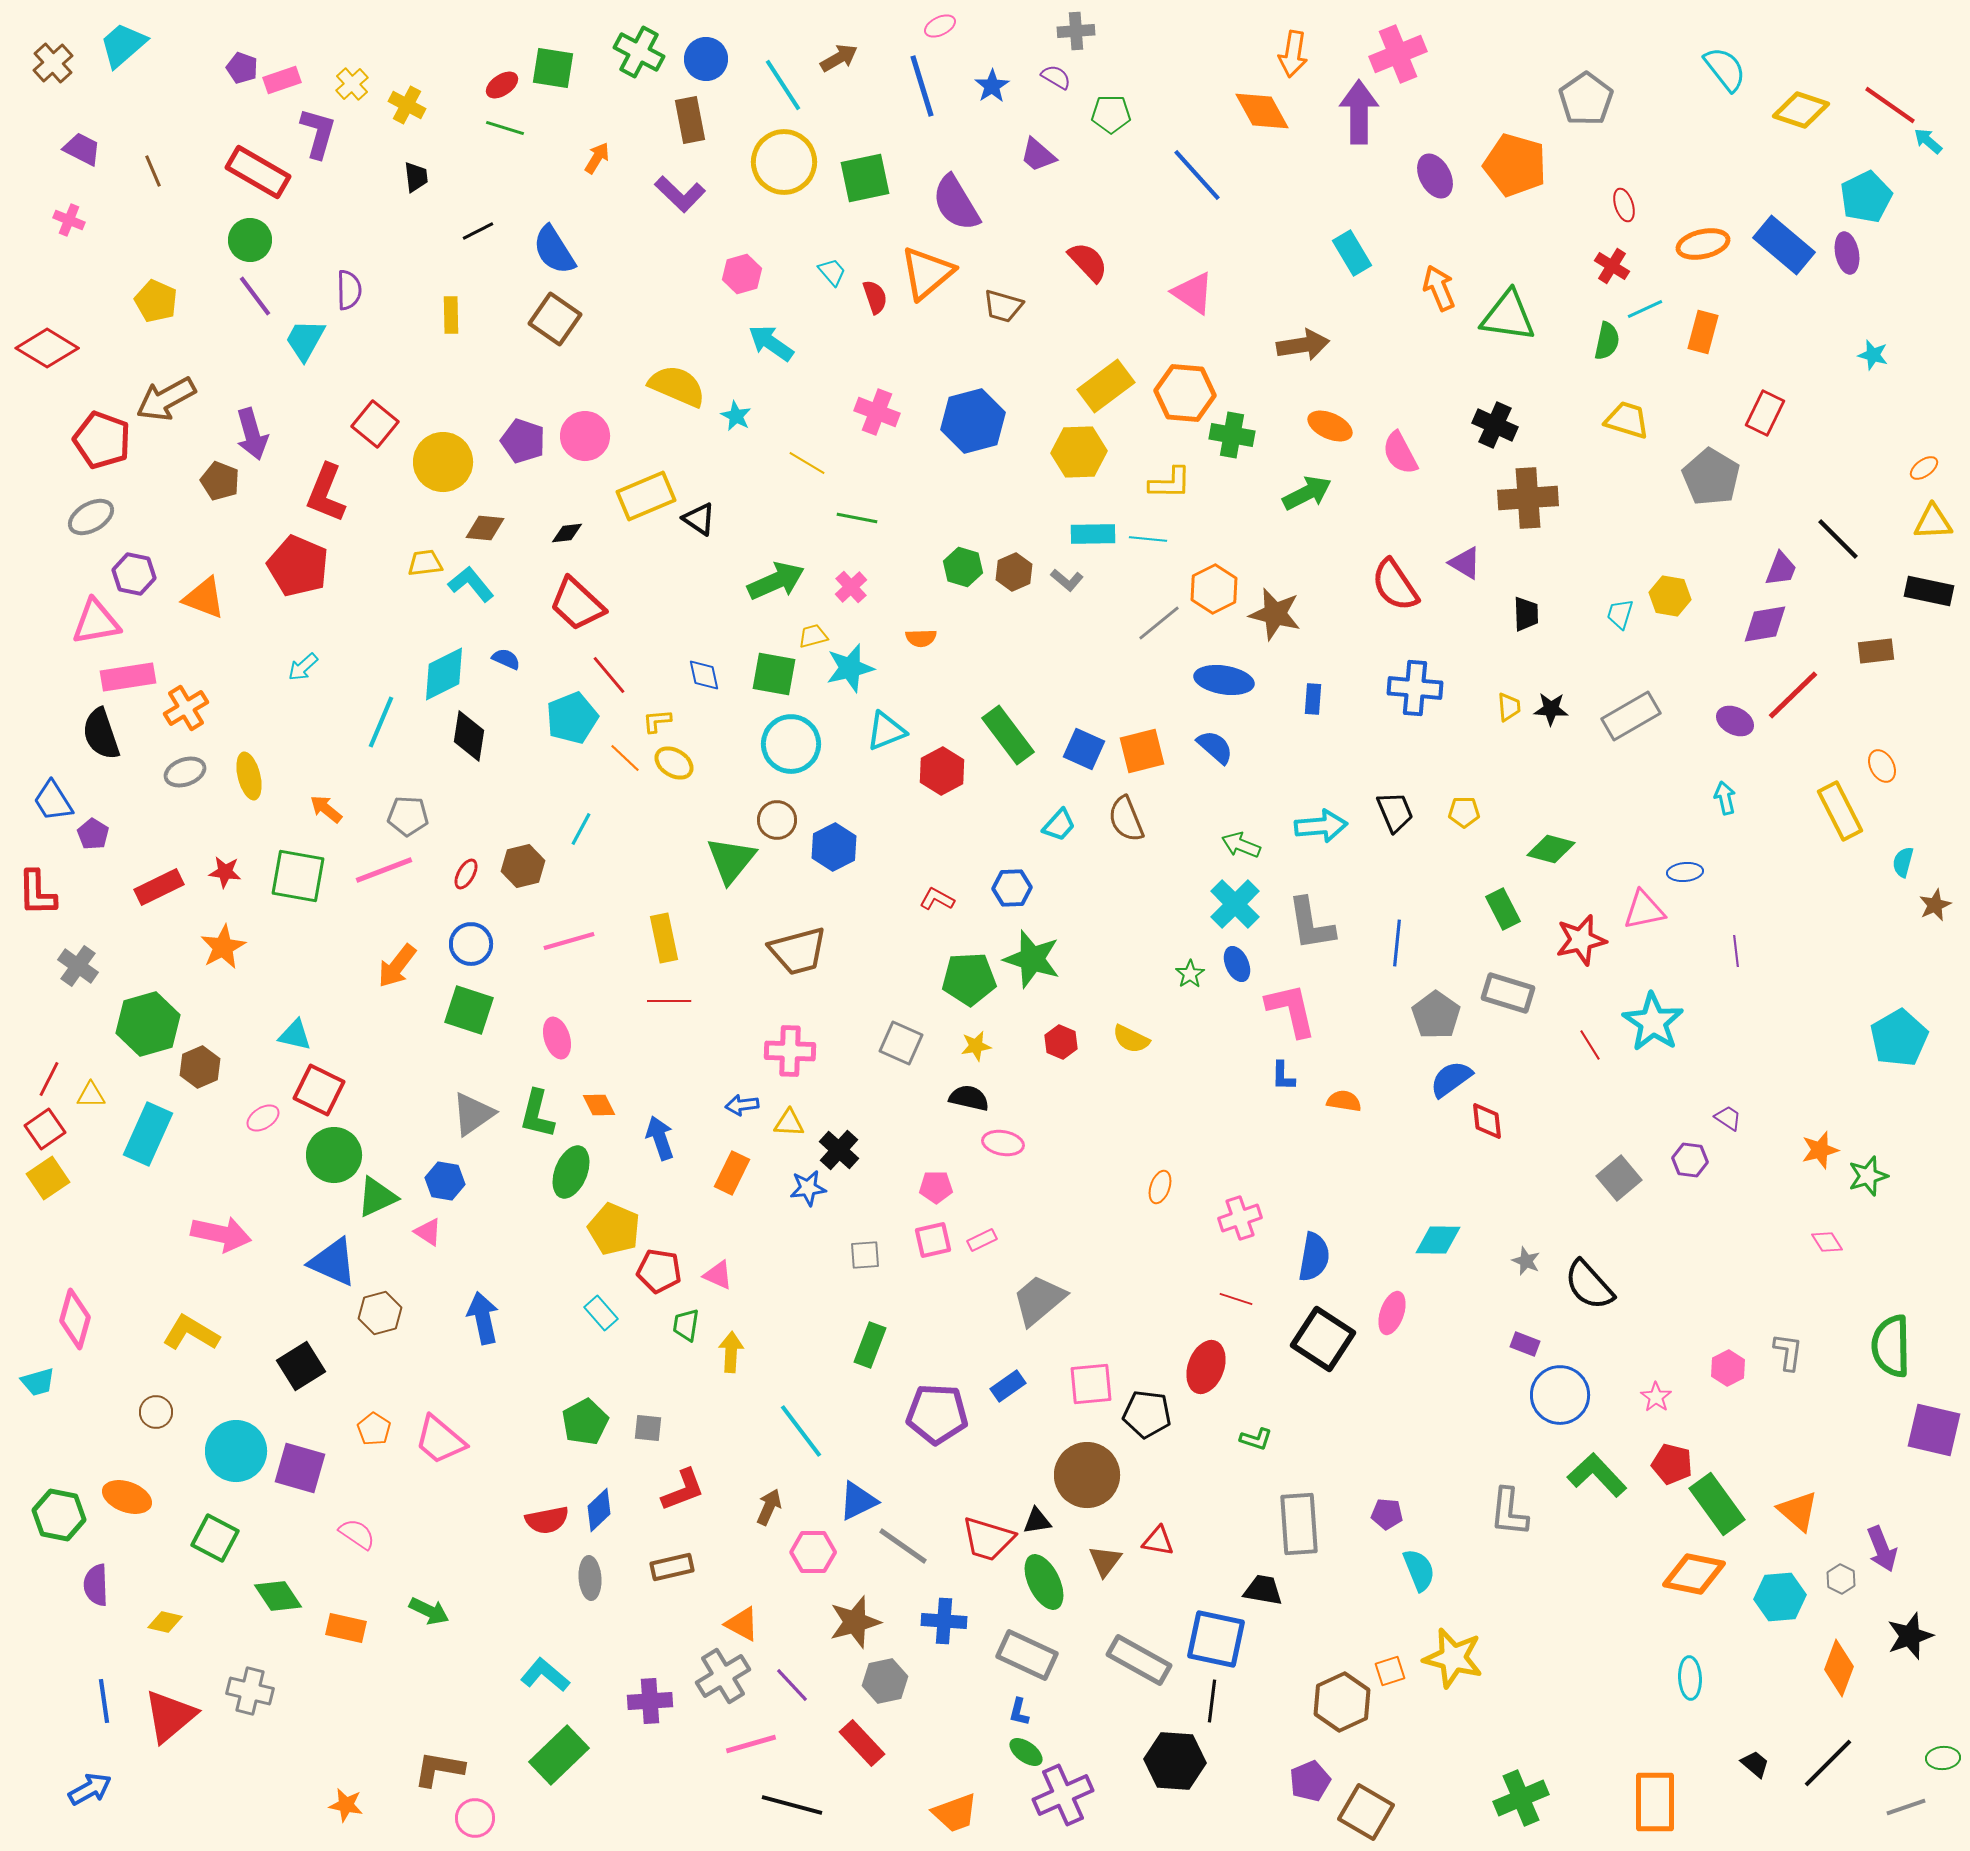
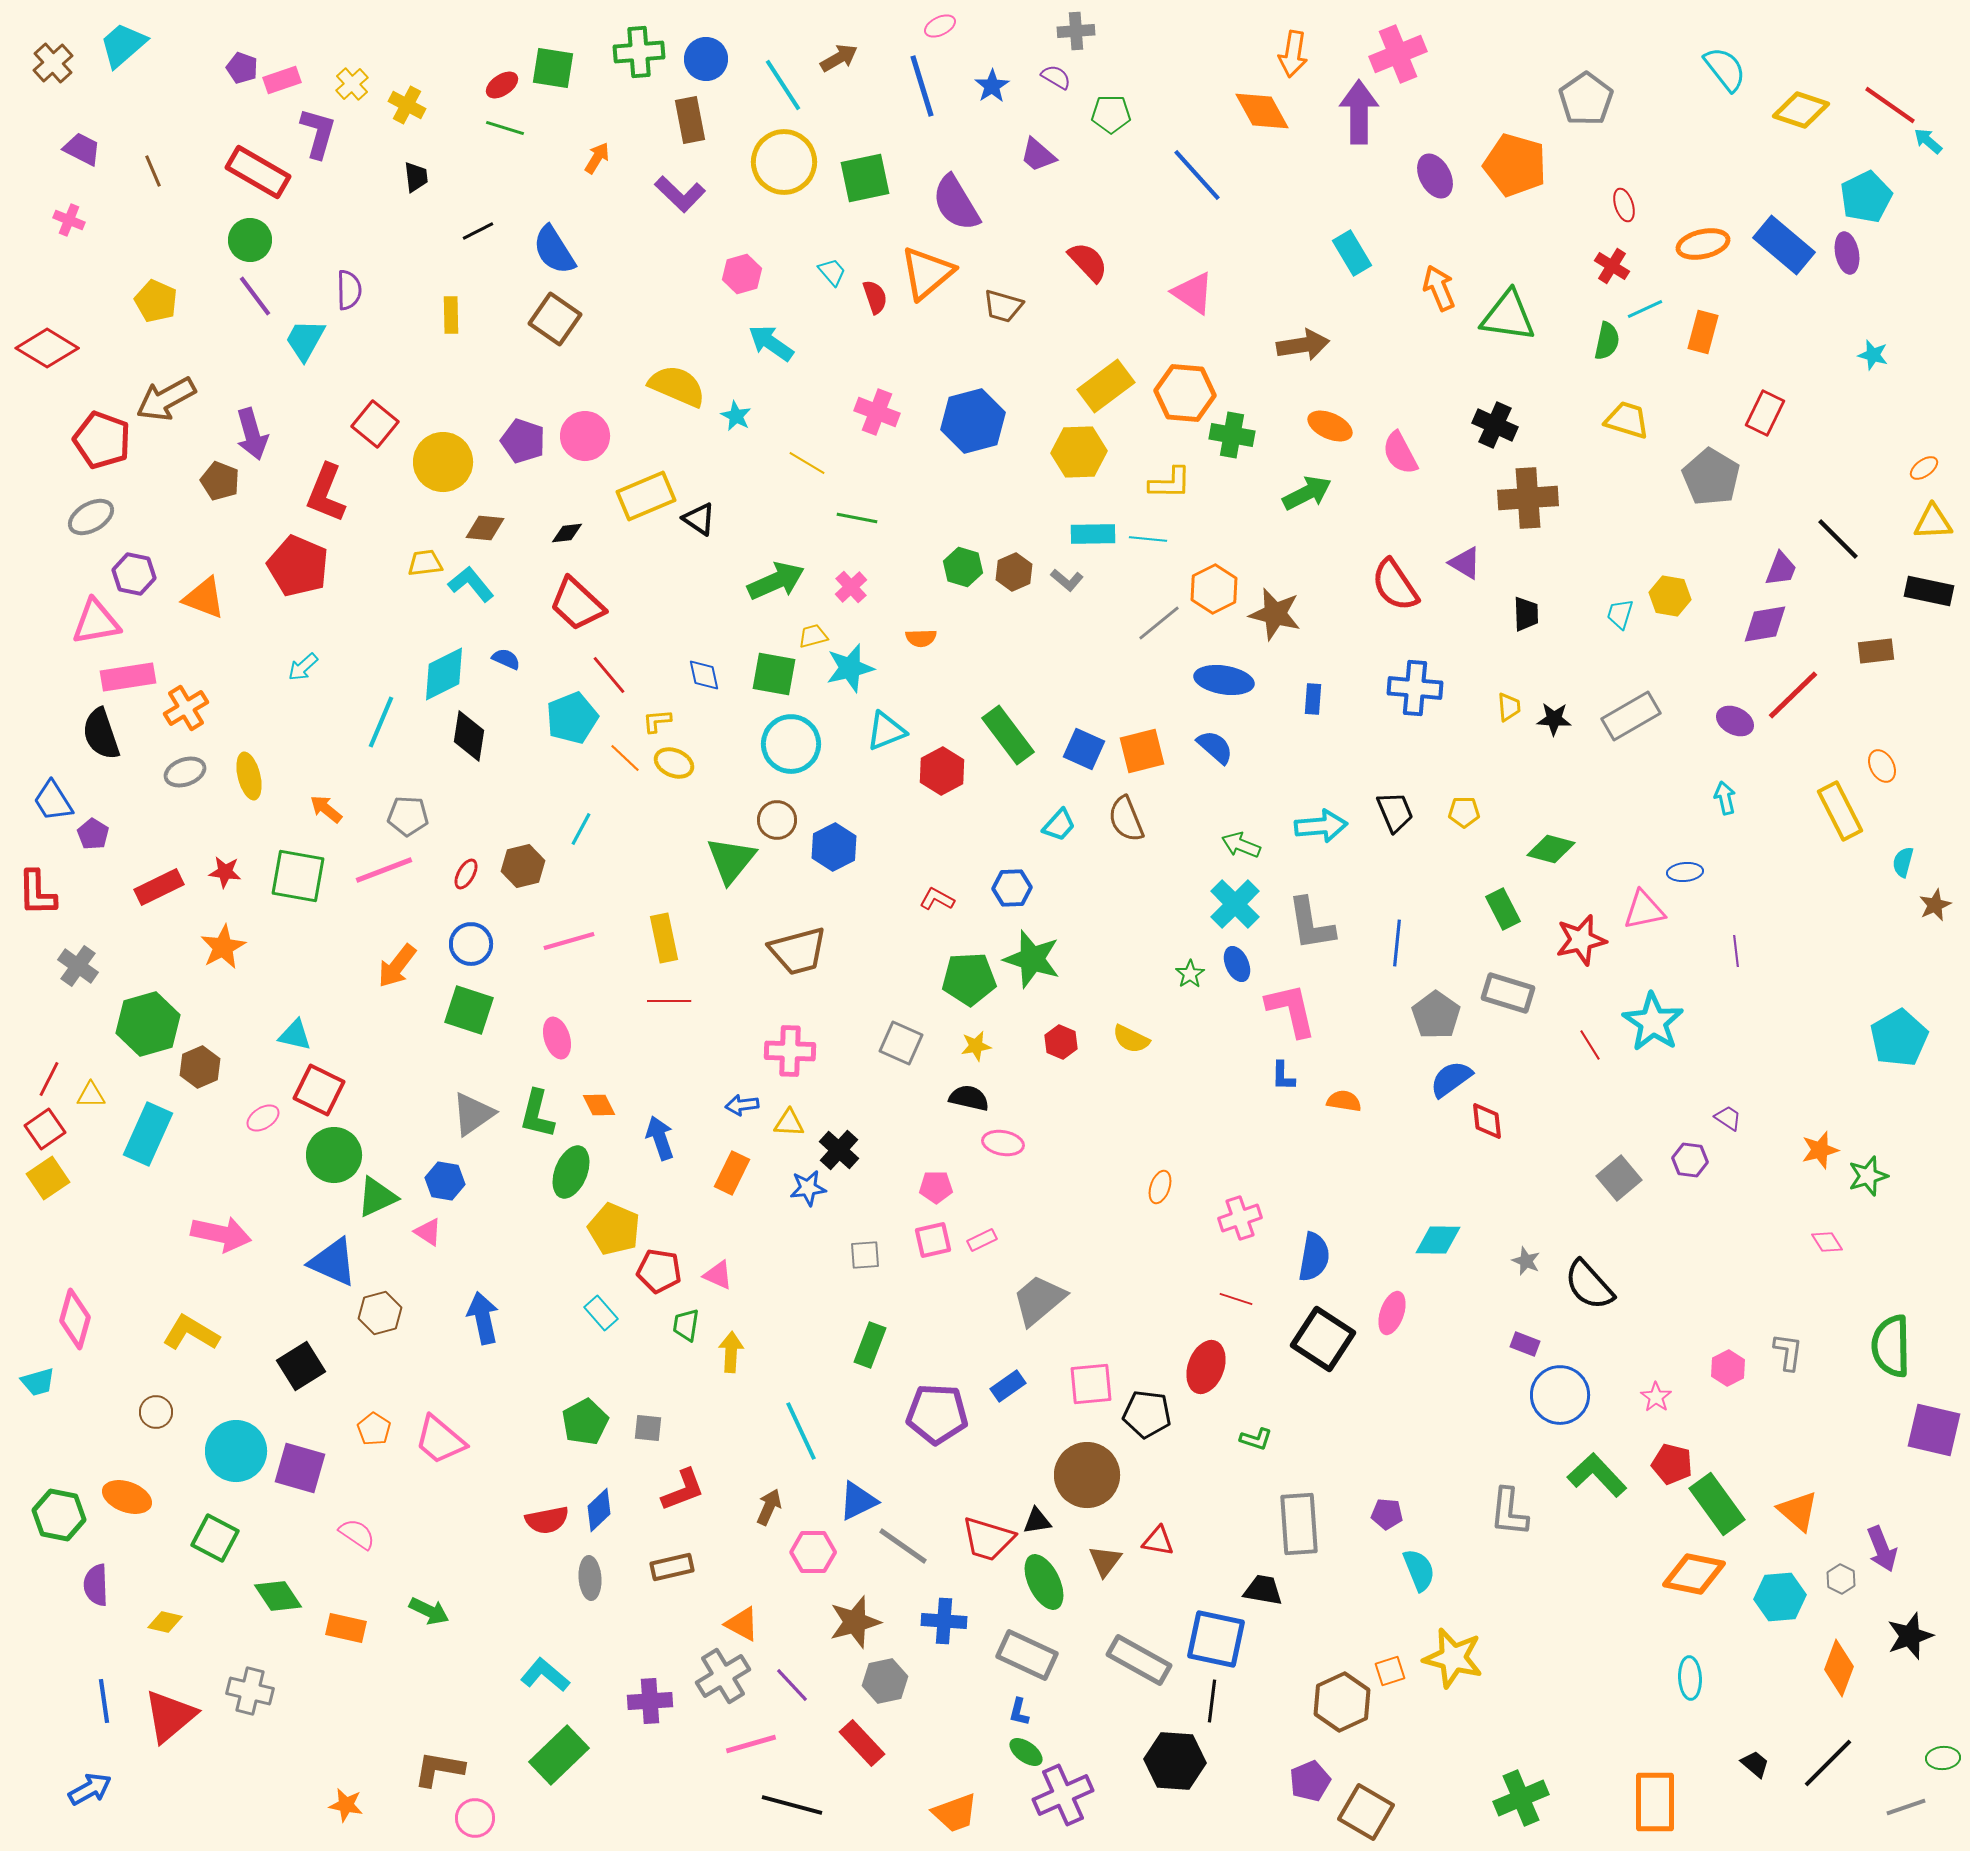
green cross at (639, 52): rotated 33 degrees counterclockwise
black star at (1551, 709): moved 3 px right, 10 px down
yellow ellipse at (674, 763): rotated 9 degrees counterclockwise
cyan line at (801, 1431): rotated 12 degrees clockwise
